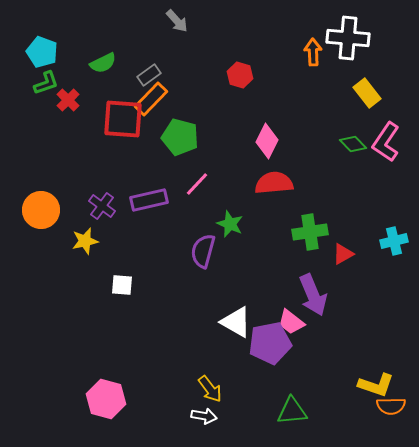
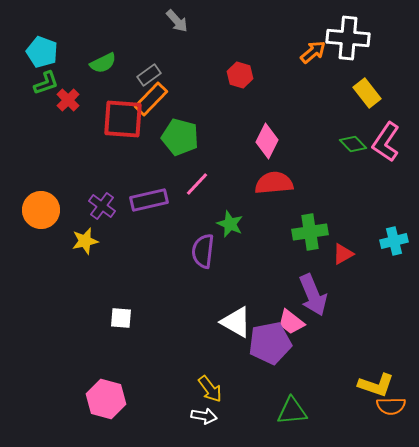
orange arrow: rotated 52 degrees clockwise
purple semicircle: rotated 8 degrees counterclockwise
white square: moved 1 px left, 33 px down
